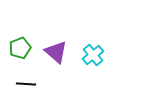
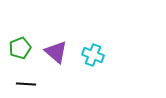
cyan cross: rotated 30 degrees counterclockwise
